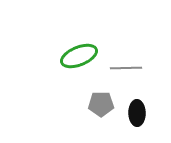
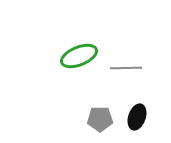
gray pentagon: moved 1 px left, 15 px down
black ellipse: moved 4 px down; rotated 20 degrees clockwise
